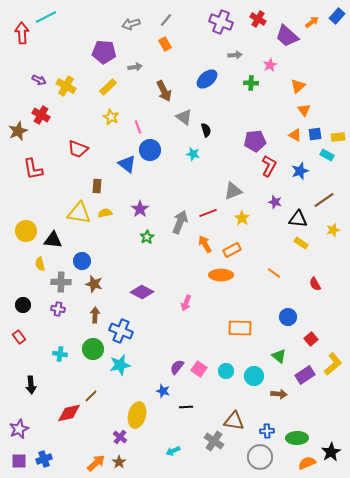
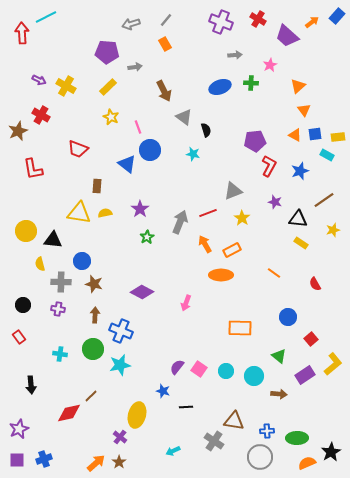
purple pentagon at (104, 52): moved 3 px right
blue ellipse at (207, 79): moved 13 px right, 8 px down; rotated 20 degrees clockwise
purple square at (19, 461): moved 2 px left, 1 px up
